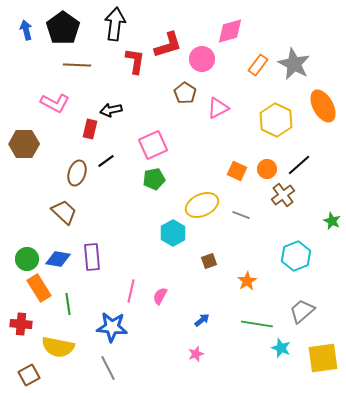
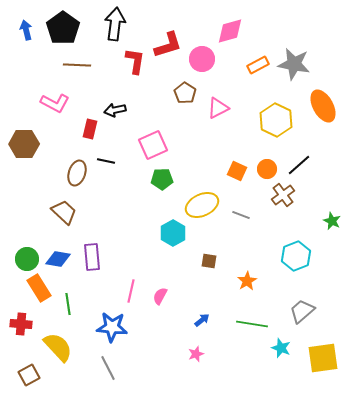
gray star at (294, 64): rotated 16 degrees counterclockwise
orange rectangle at (258, 65): rotated 25 degrees clockwise
black arrow at (111, 110): moved 4 px right
black line at (106, 161): rotated 48 degrees clockwise
green pentagon at (154, 179): moved 8 px right; rotated 10 degrees clockwise
brown square at (209, 261): rotated 28 degrees clockwise
green line at (257, 324): moved 5 px left
yellow semicircle at (58, 347): rotated 144 degrees counterclockwise
